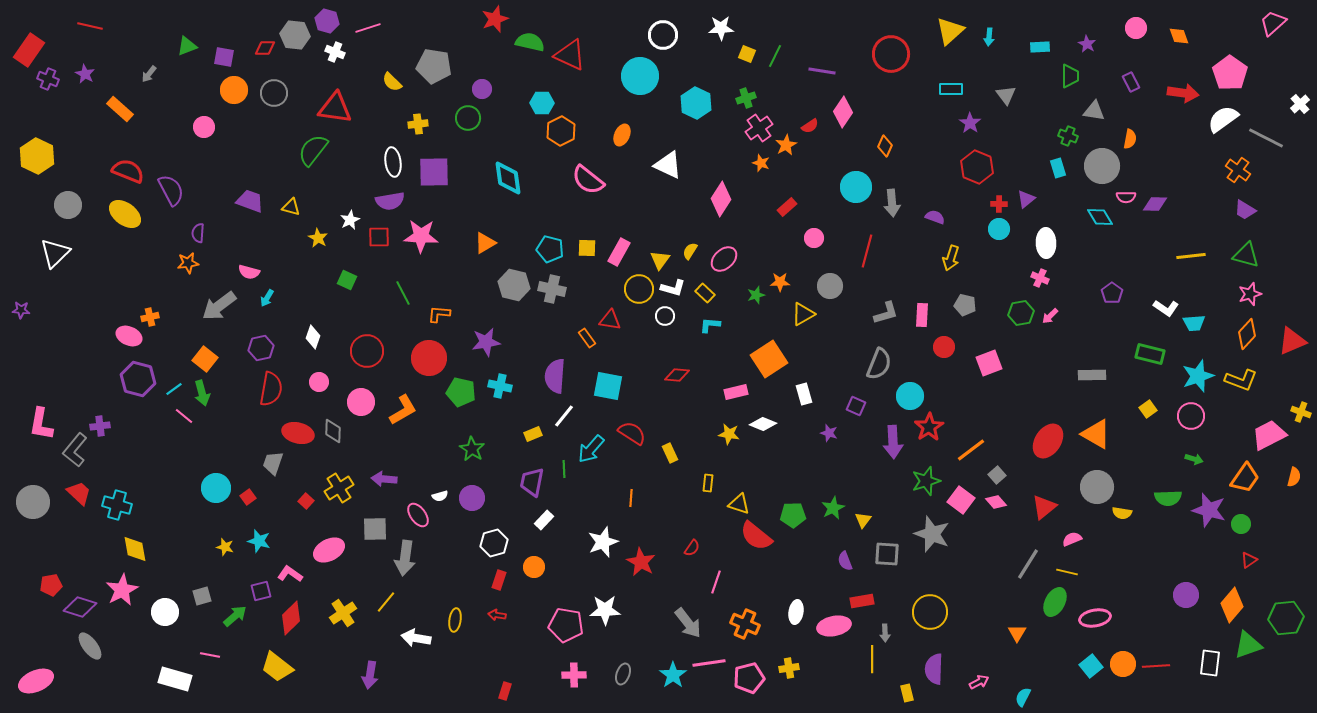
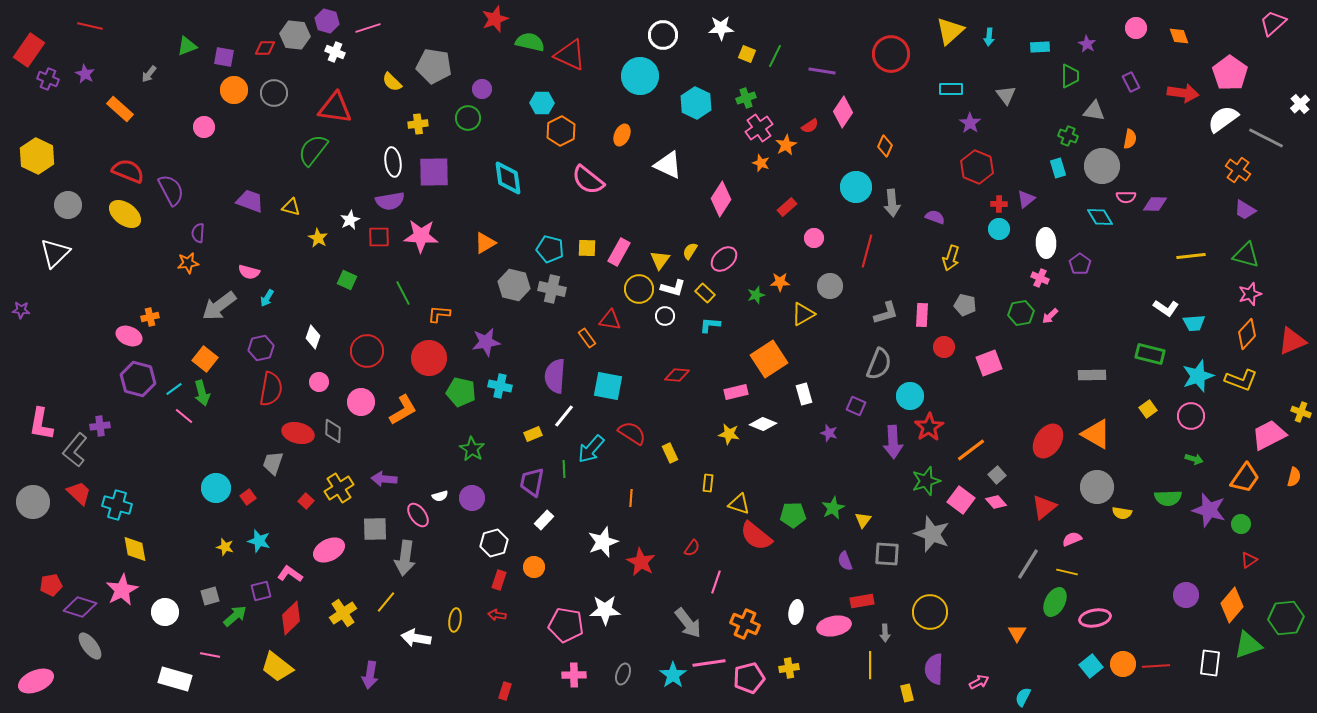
purple pentagon at (1112, 293): moved 32 px left, 29 px up
gray square at (202, 596): moved 8 px right
yellow line at (872, 659): moved 2 px left, 6 px down
